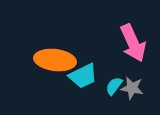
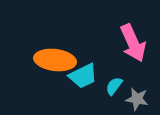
gray star: moved 5 px right, 11 px down
